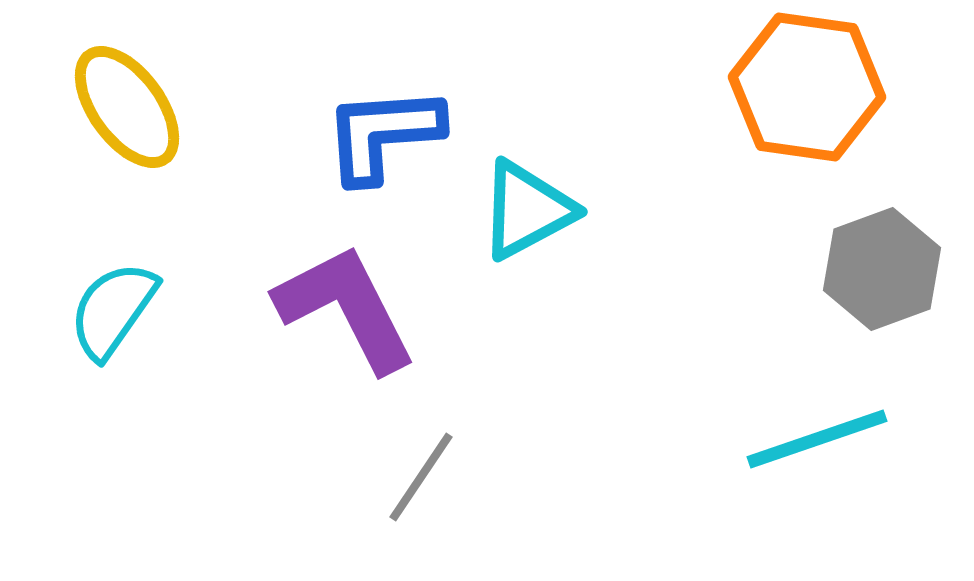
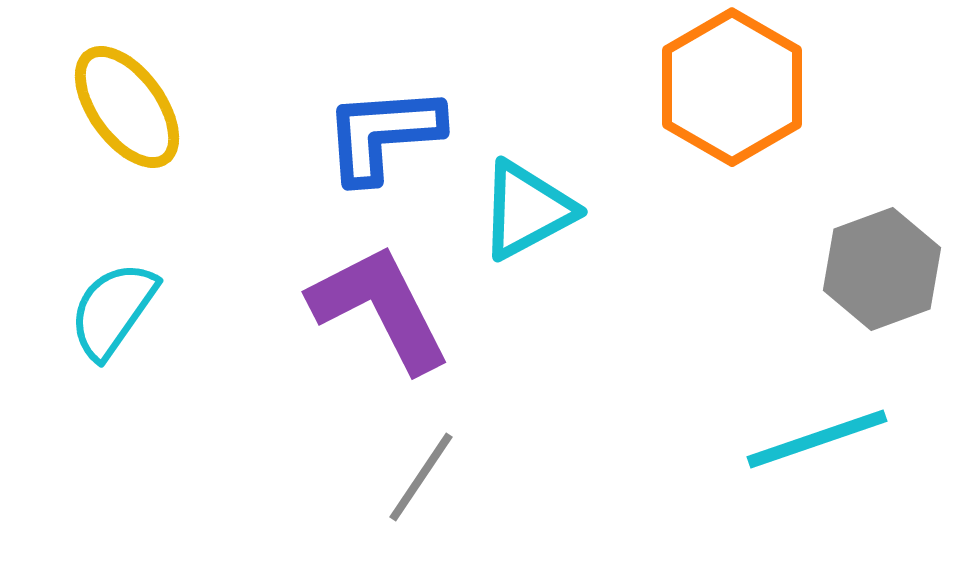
orange hexagon: moved 75 px left; rotated 22 degrees clockwise
purple L-shape: moved 34 px right
